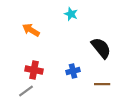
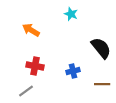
red cross: moved 1 px right, 4 px up
